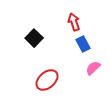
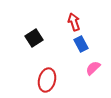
black square: rotated 12 degrees clockwise
blue rectangle: moved 2 px left
red ellipse: rotated 35 degrees counterclockwise
